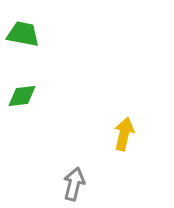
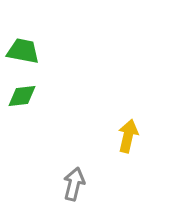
green trapezoid: moved 17 px down
yellow arrow: moved 4 px right, 2 px down
